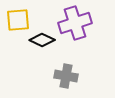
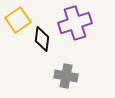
yellow square: rotated 30 degrees counterclockwise
black diamond: moved 1 px up; rotated 70 degrees clockwise
